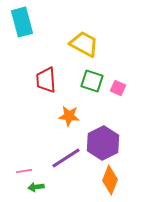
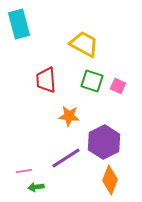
cyan rectangle: moved 3 px left, 2 px down
pink square: moved 2 px up
purple hexagon: moved 1 px right, 1 px up
